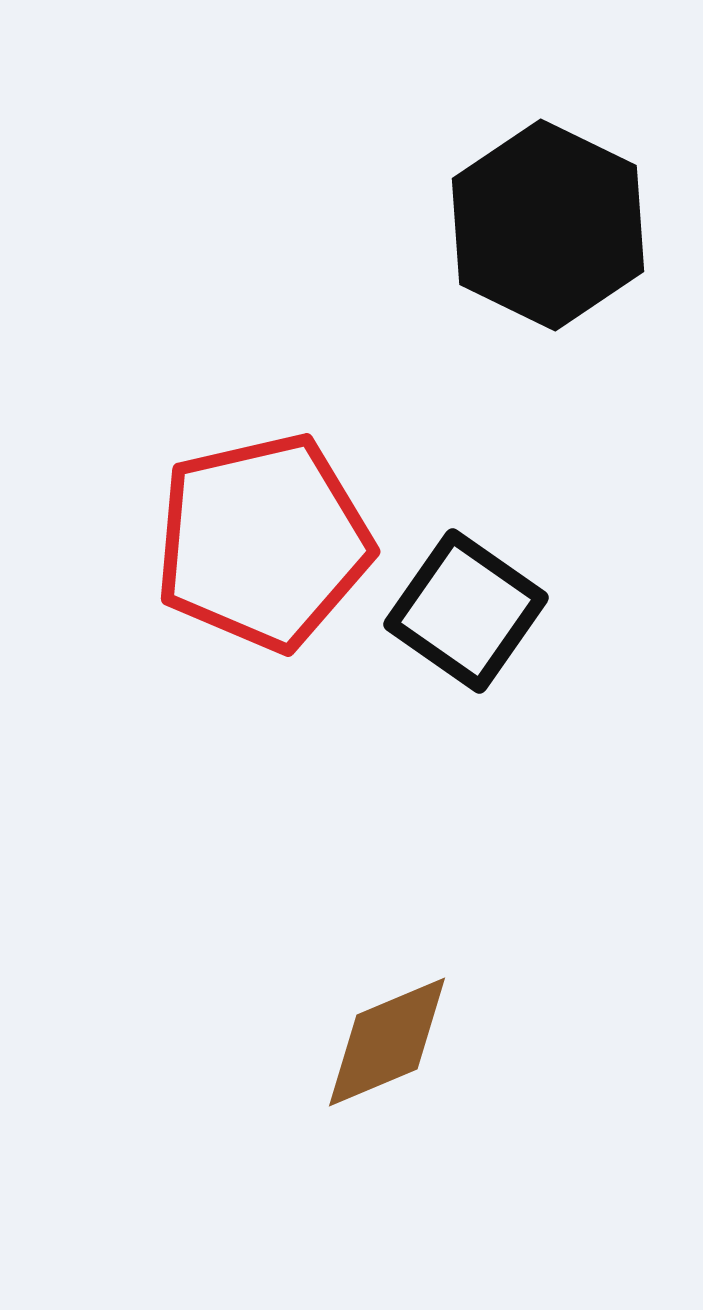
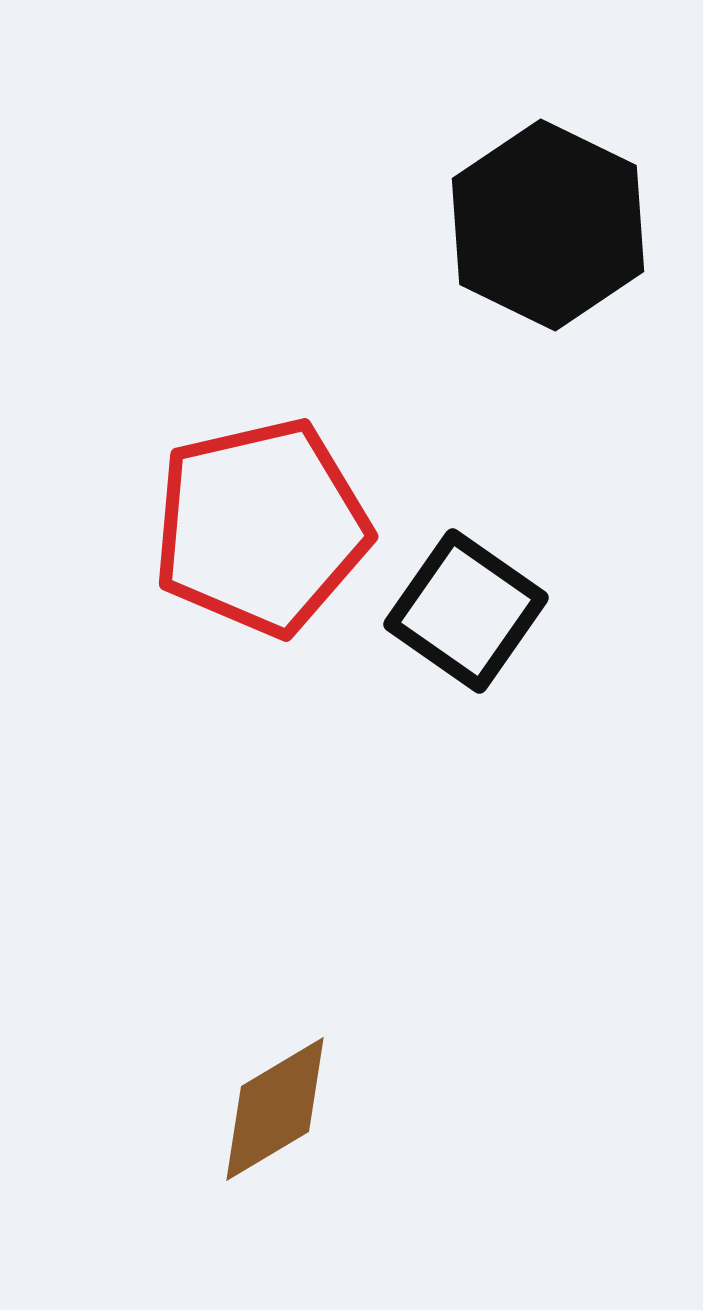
red pentagon: moved 2 px left, 15 px up
brown diamond: moved 112 px left, 67 px down; rotated 8 degrees counterclockwise
